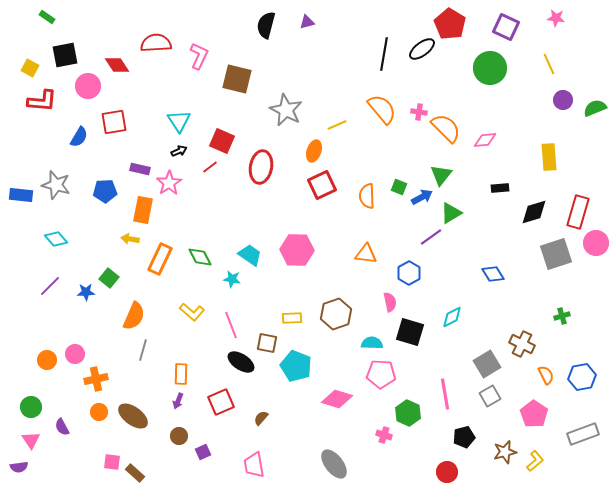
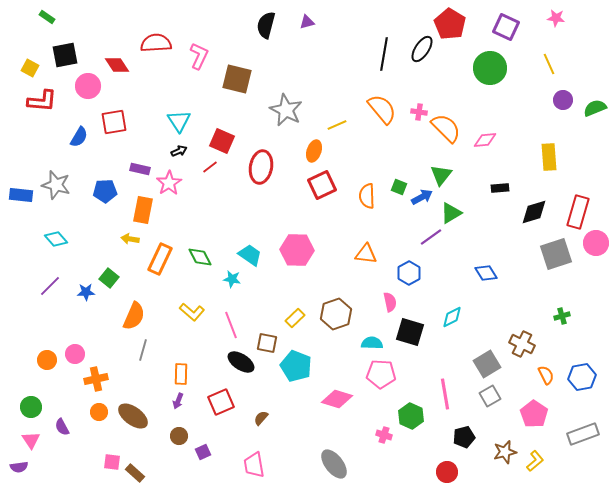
black ellipse at (422, 49): rotated 20 degrees counterclockwise
blue diamond at (493, 274): moved 7 px left, 1 px up
yellow rectangle at (292, 318): moved 3 px right; rotated 42 degrees counterclockwise
green hexagon at (408, 413): moved 3 px right, 3 px down
